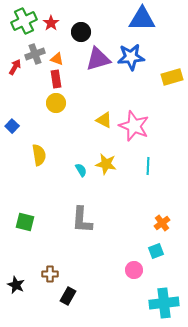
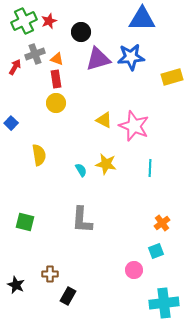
red star: moved 2 px left, 2 px up; rotated 14 degrees clockwise
blue square: moved 1 px left, 3 px up
cyan line: moved 2 px right, 2 px down
